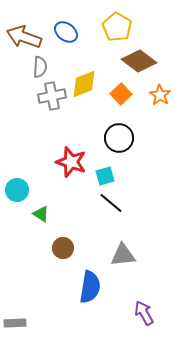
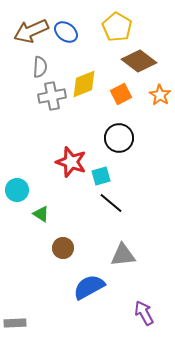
brown arrow: moved 7 px right, 6 px up; rotated 44 degrees counterclockwise
orange square: rotated 15 degrees clockwise
cyan square: moved 4 px left
blue semicircle: moved 1 px left; rotated 128 degrees counterclockwise
